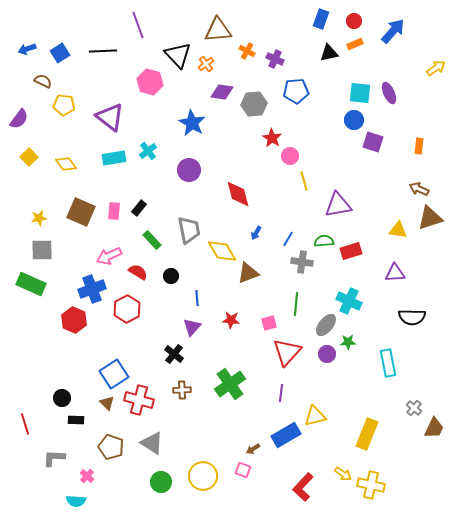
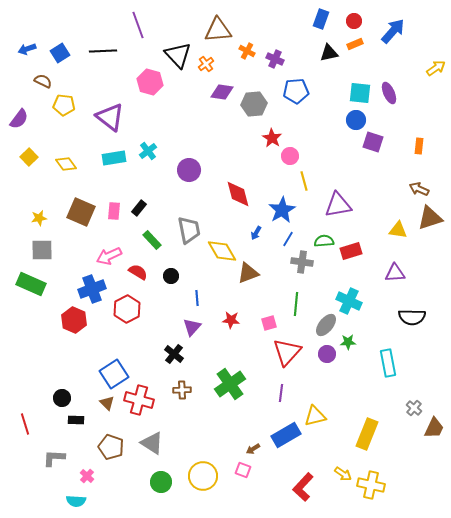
blue circle at (354, 120): moved 2 px right
blue star at (192, 123): moved 90 px right, 87 px down; rotated 12 degrees clockwise
